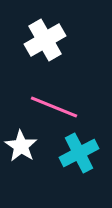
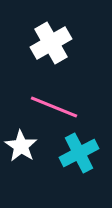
white cross: moved 6 px right, 3 px down
